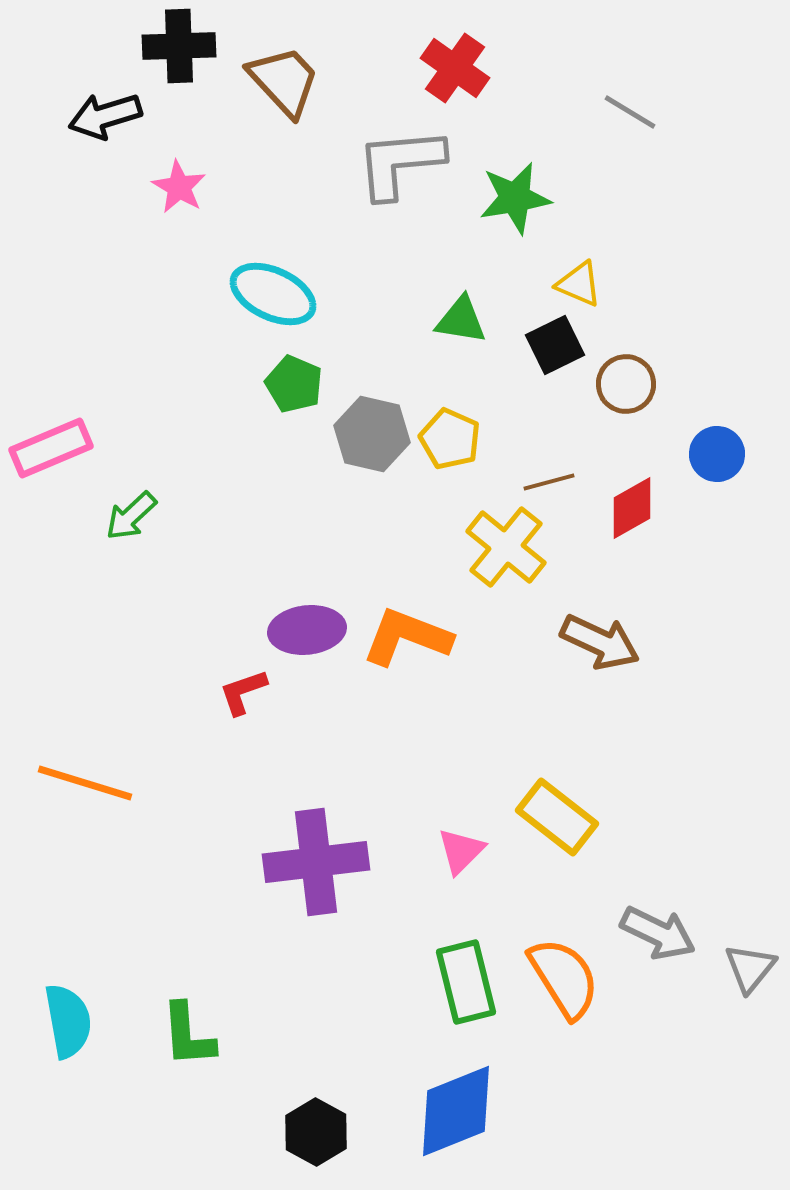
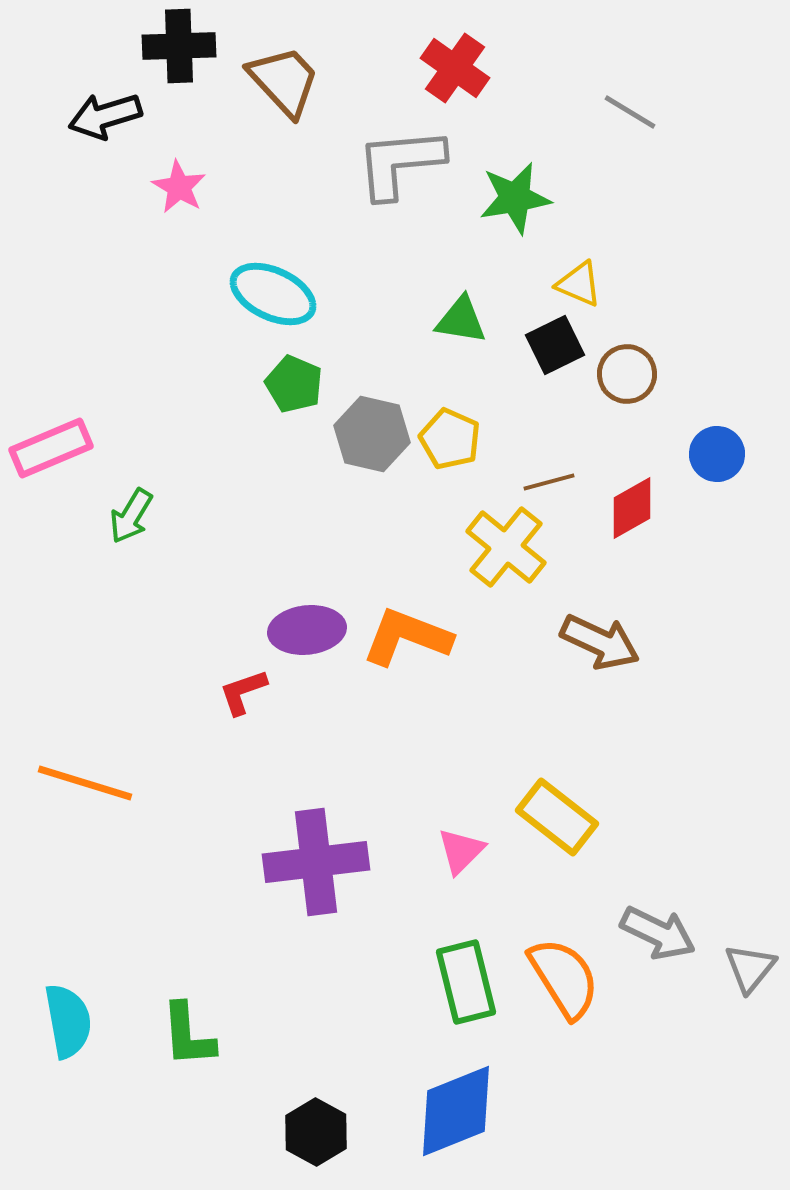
brown circle: moved 1 px right, 10 px up
green arrow: rotated 16 degrees counterclockwise
